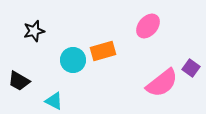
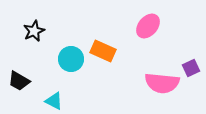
black star: rotated 10 degrees counterclockwise
orange rectangle: rotated 40 degrees clockwise
cyan circle: moved 2 px left, 1 px up
purple square: rotated 30 degrees clockwise
pink semicircle: rotated 44 degrees clockwise
